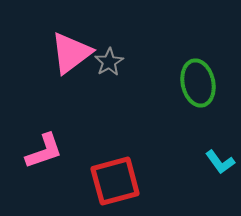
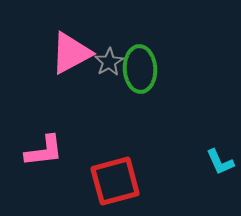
pink triangle: rotated 9 degrees clockwise
green ellipse: moved 58 px left, 14 px up; rotated 9 degrees clockwise
pink L-shape: rotated 12 degrees clockwise
cyan L-shape: rotated 12 degrees clockwise
